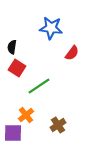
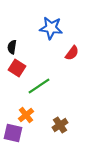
brown cross: moved 2 px right
purple square: rotated 12 degrees clockwise
